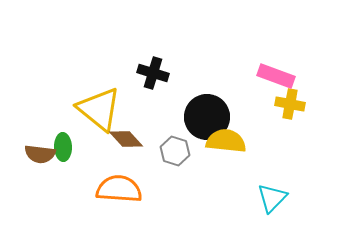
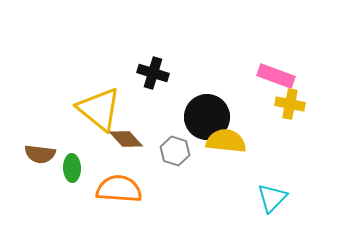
green ellipse: moved 9 px right, 21 px down
